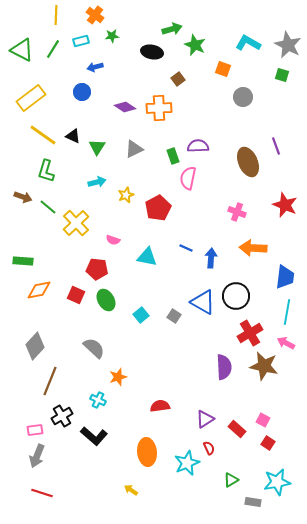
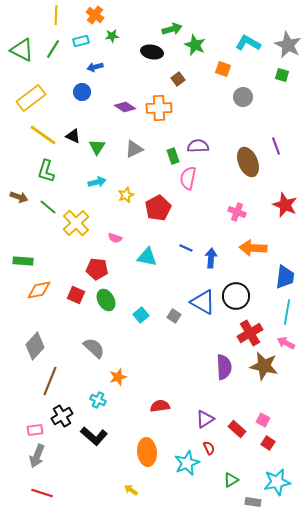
brown arrow at (23, 197): moved 4 px left
pink semicircle at (113, 240): moved 2 px right, 2 px up
